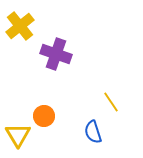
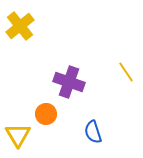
purple cross: moved 13 px right, 28 px down
yellow line: moved 15 px right, 30 px up
orange circle: moved 2 px right, 2 px up
